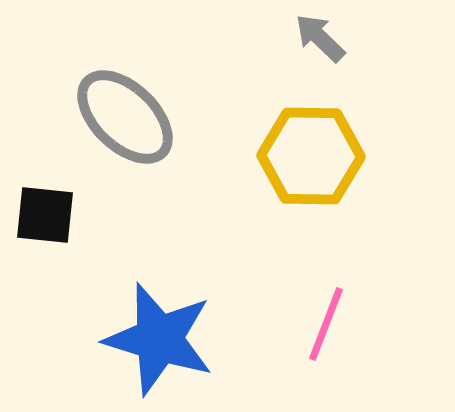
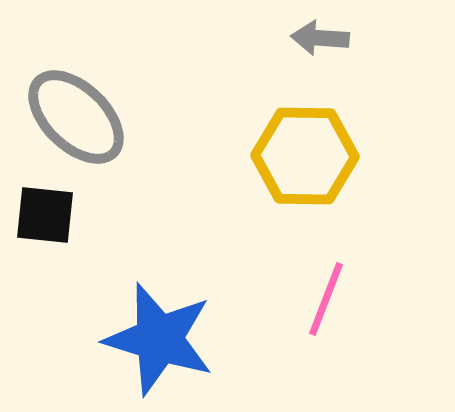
gray arrow: rotated 40 degrees counterclockwise
gray ellipse: moved 49 px left
yellow hexagon: moved 6 px left
pink line: moved 25 px up
